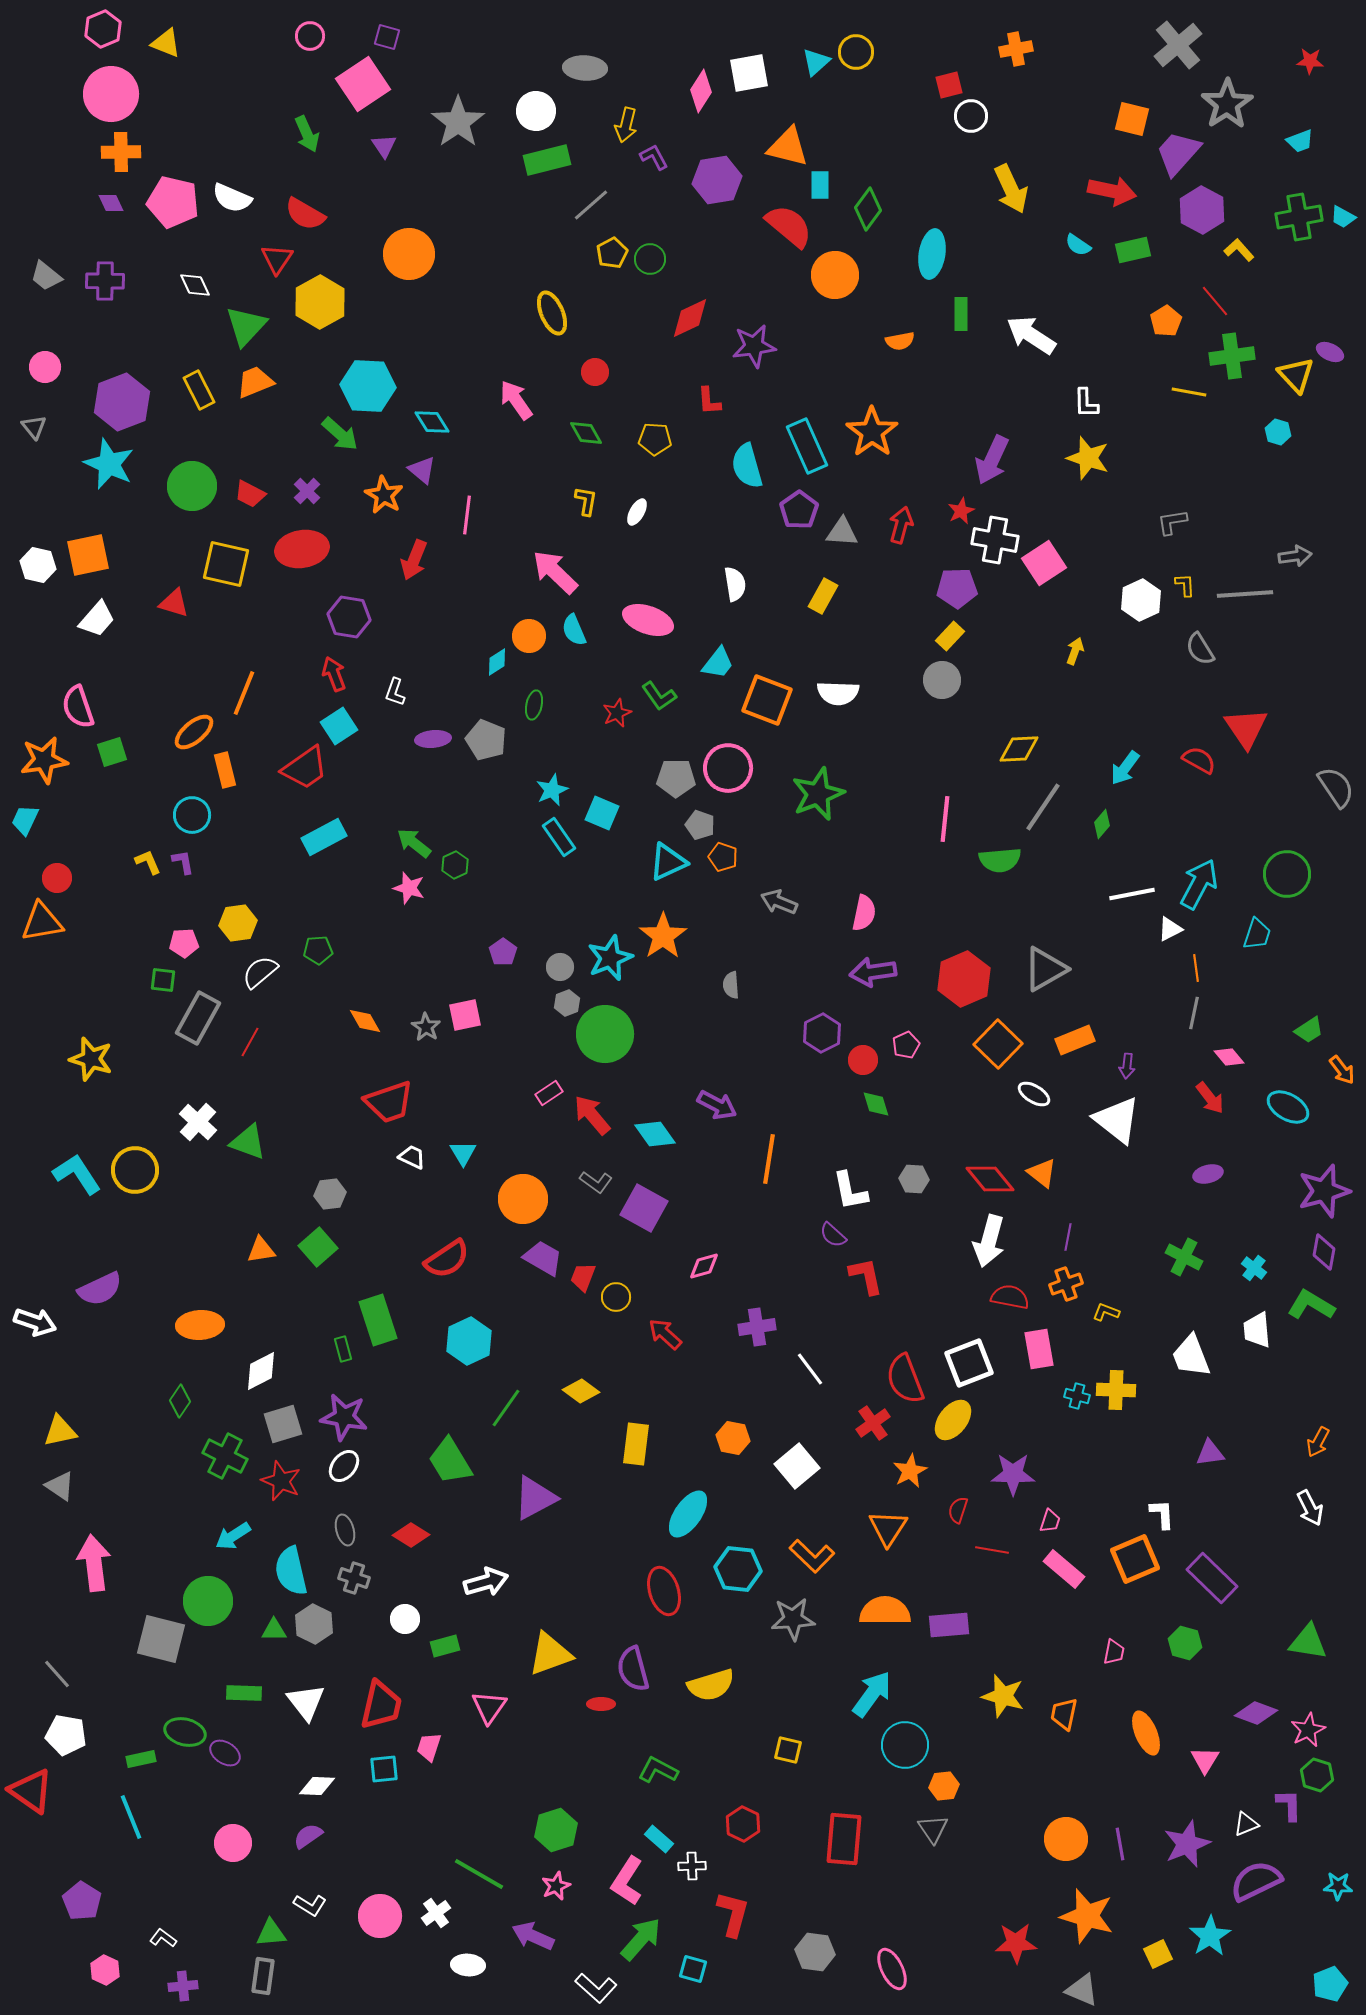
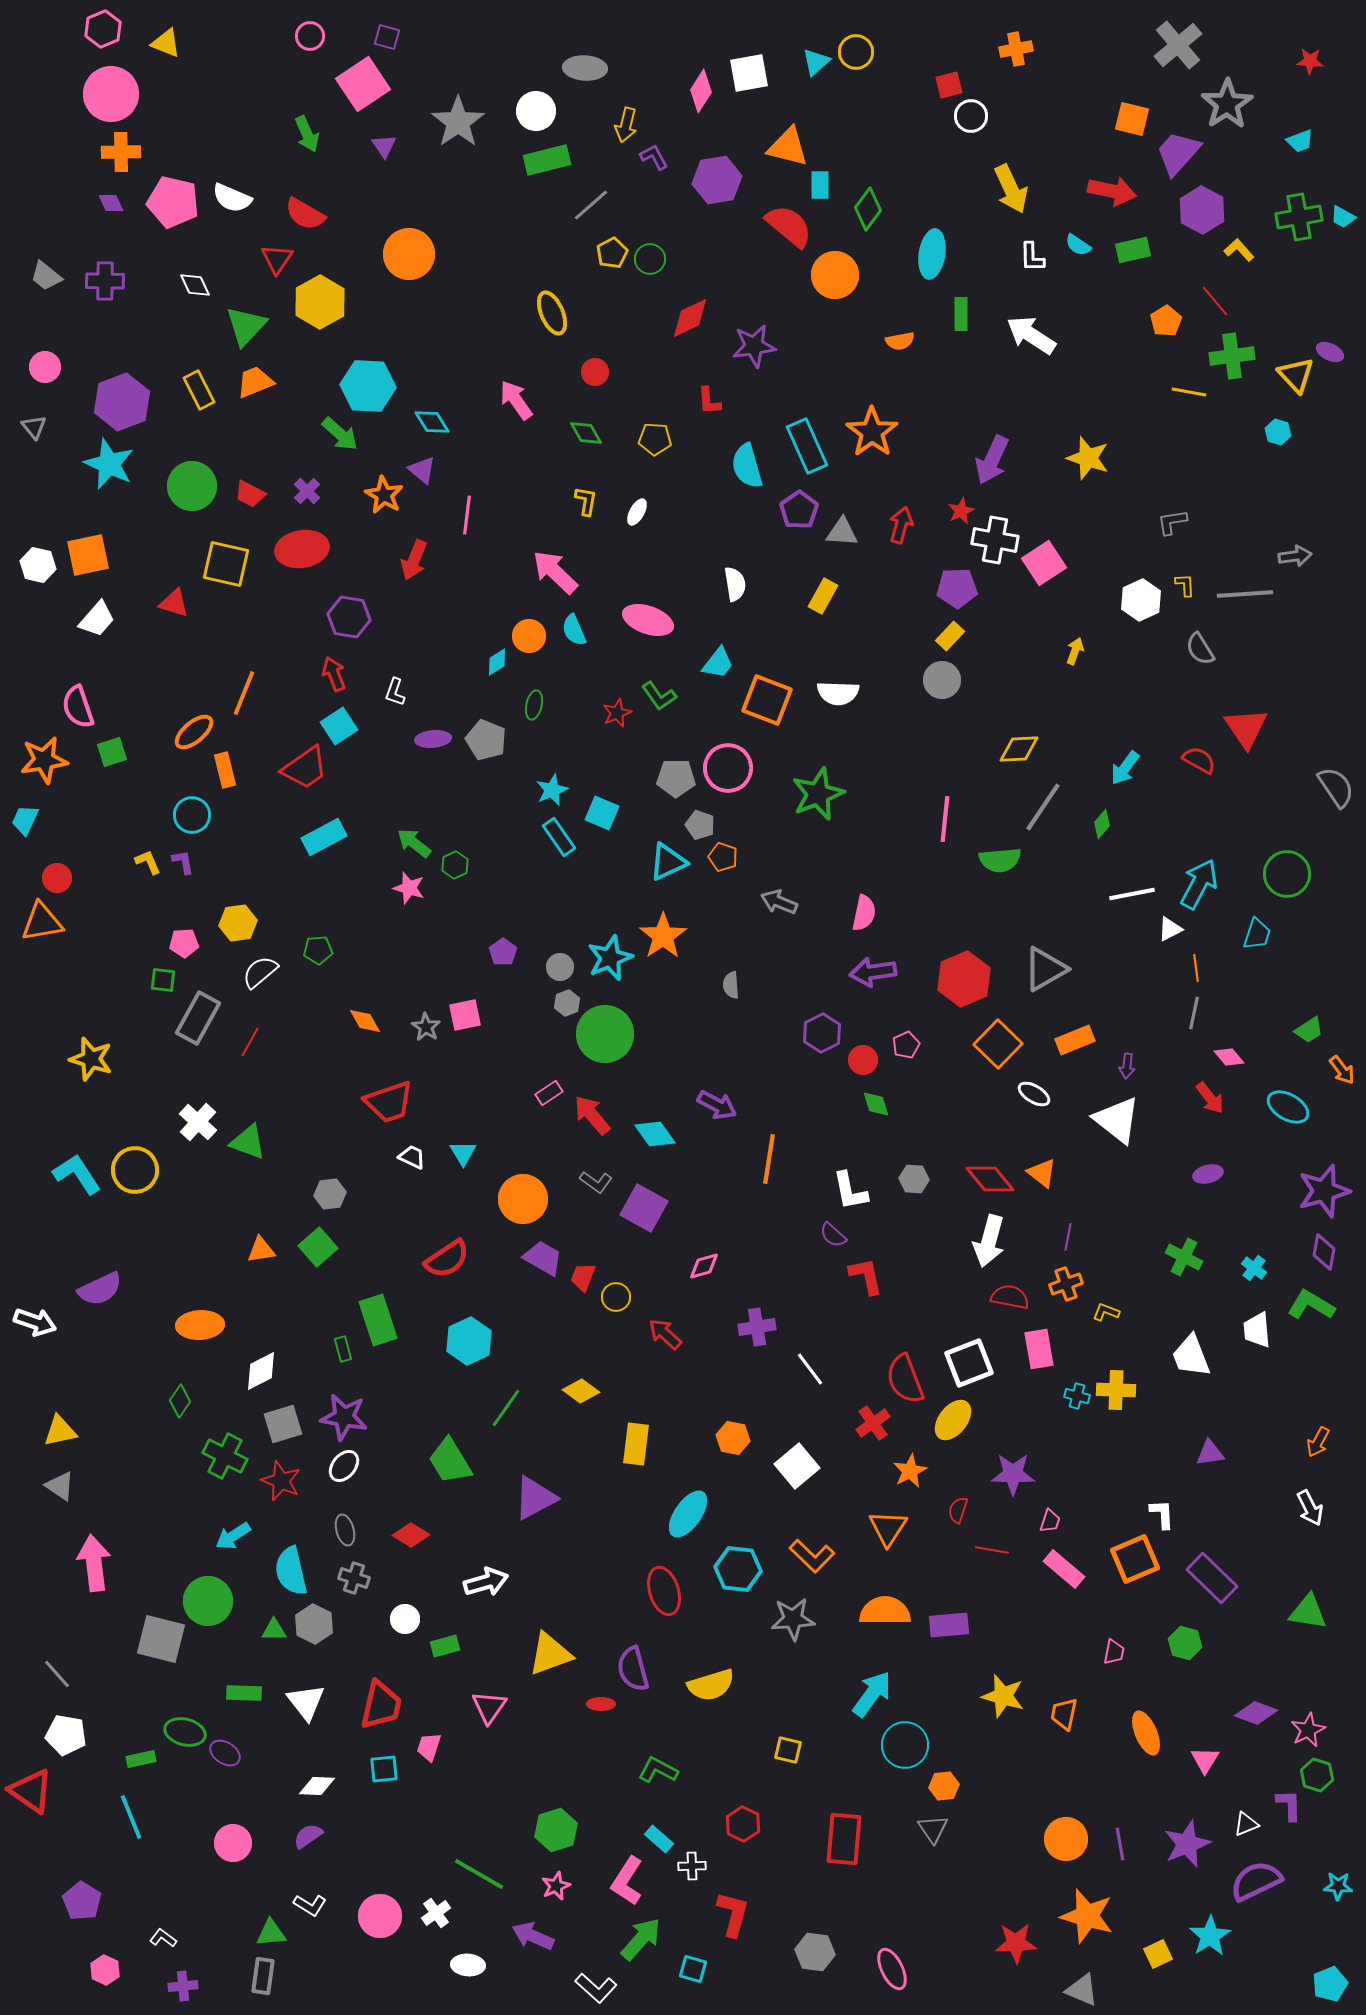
white L-shape at (1086, 403): moved 54 px left, 146 px up
green triangle at (1308, 1642): moved 30 px up
